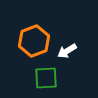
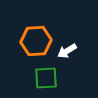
orange hexagon: moved 2 px right; rotated 16 degrees clockwise
